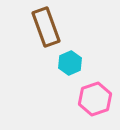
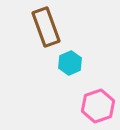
pink hexagon: moved 3 px right, 7 px down
